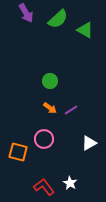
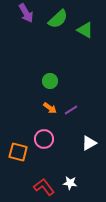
white star: rotated 24 degrees counterclockwise
